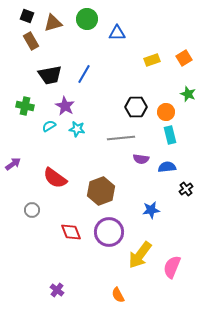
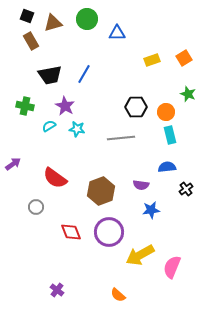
purple semicircle: moved 26 px down
gray circle: moved 4 px right, 3 px up
yellow arrow: rotated 24 degrees clockwise
orange semicircle: rotated 21 degrees counterclockwise
